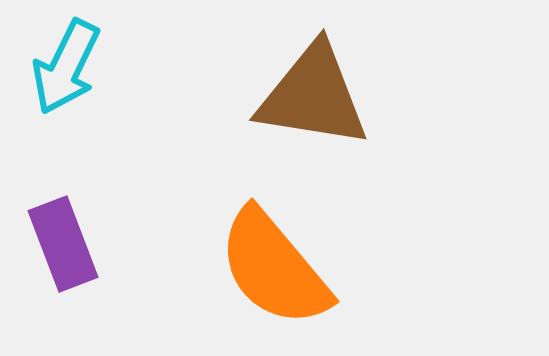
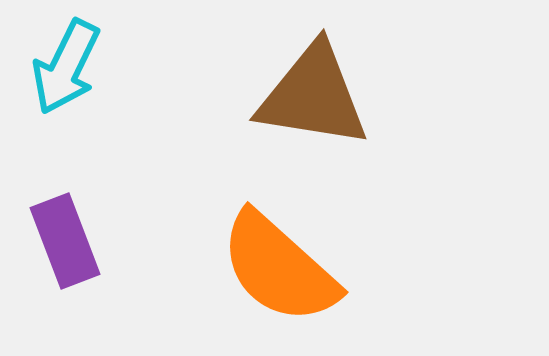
purple rectangle: moved 2 px right, 3 px up
orange semicircle: moved 5 px right; rotated 8 degrees counterclockwise
